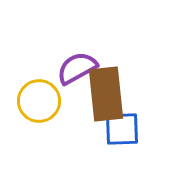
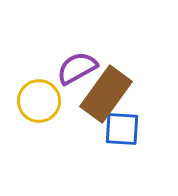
brown rectangle: rotated 42 degrees clockwise
blue square: rotated 6 degrees clockwise
